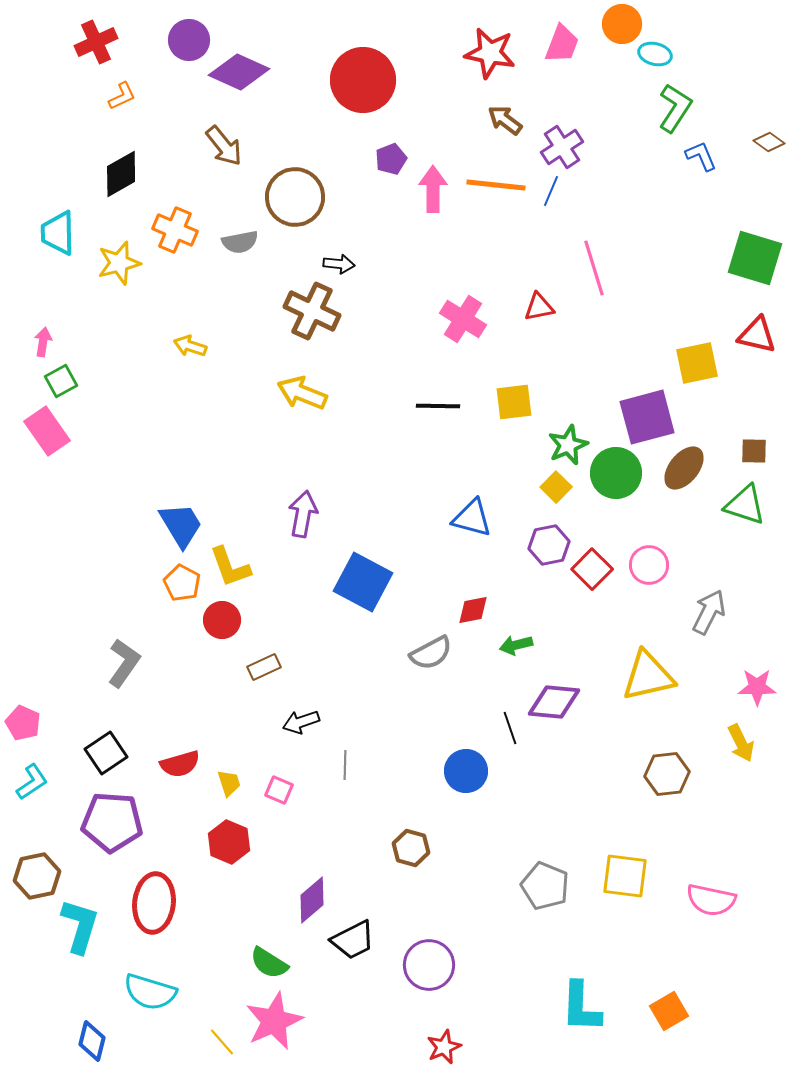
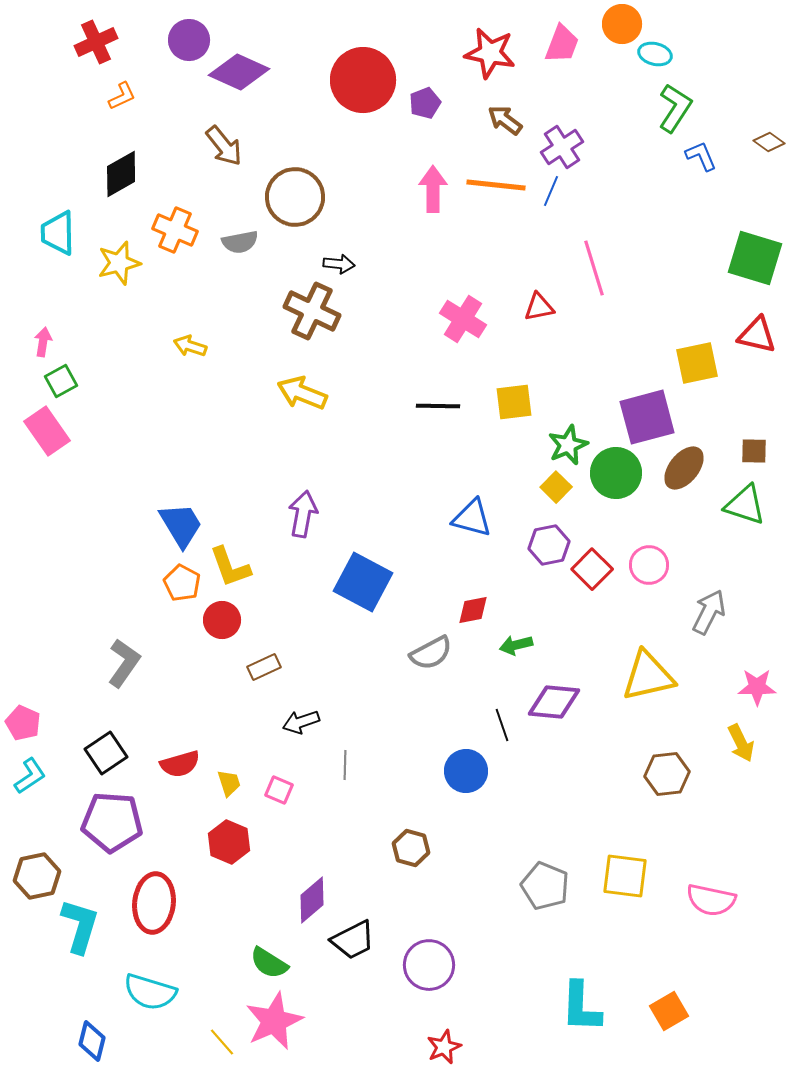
purple pentagon at (391, 159): moved 34 px right, 56 px up
black line at (510, 728): moved 8 px left, 3 px up
cyan L-shape at (32, 782): moved 2 px left, 6 px up
